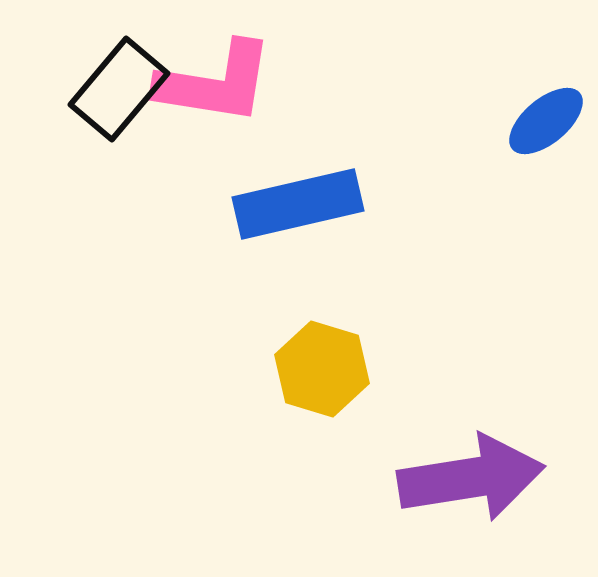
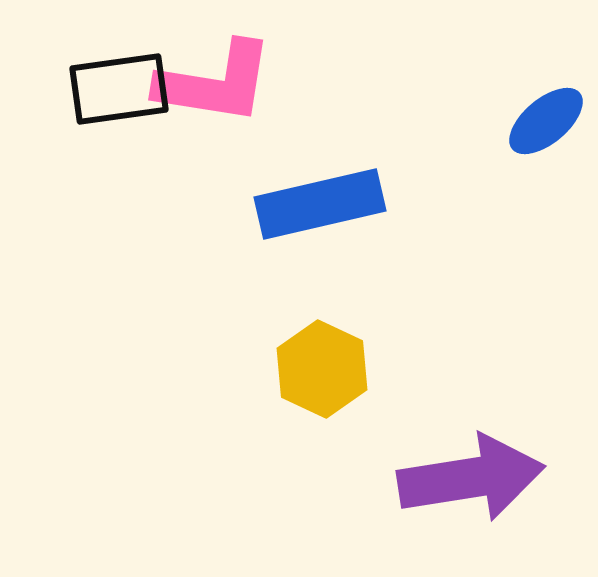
black rectangle: rotated 42 degrees clockwise
blue rectangle: moved 22 px right
yellow hexagon: rotated 8 degrees clockwise
